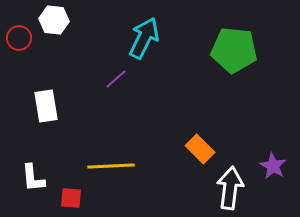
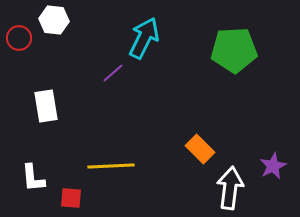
green pentagon: rotated 9 degrees counterclockwise
purple line: moved 3 px left, 6 px up
purple star: rotated 16 degrees clockwise
